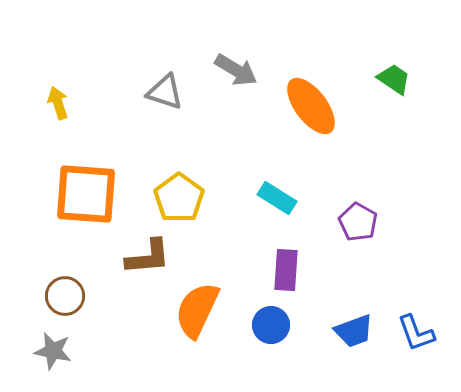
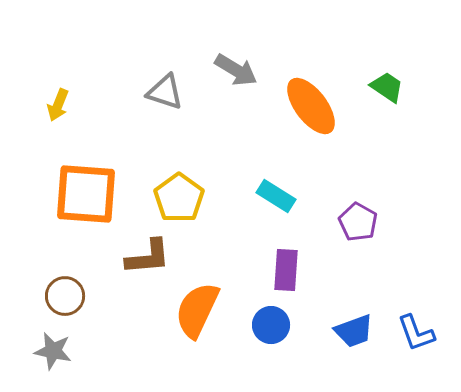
green trapezoid: moved 7 px left, 8 px down
yellow arrow: moved 2 px down; rotated 140 degrees counterclockwise
cyan rectangle: moved 1 px left, 2 px up
